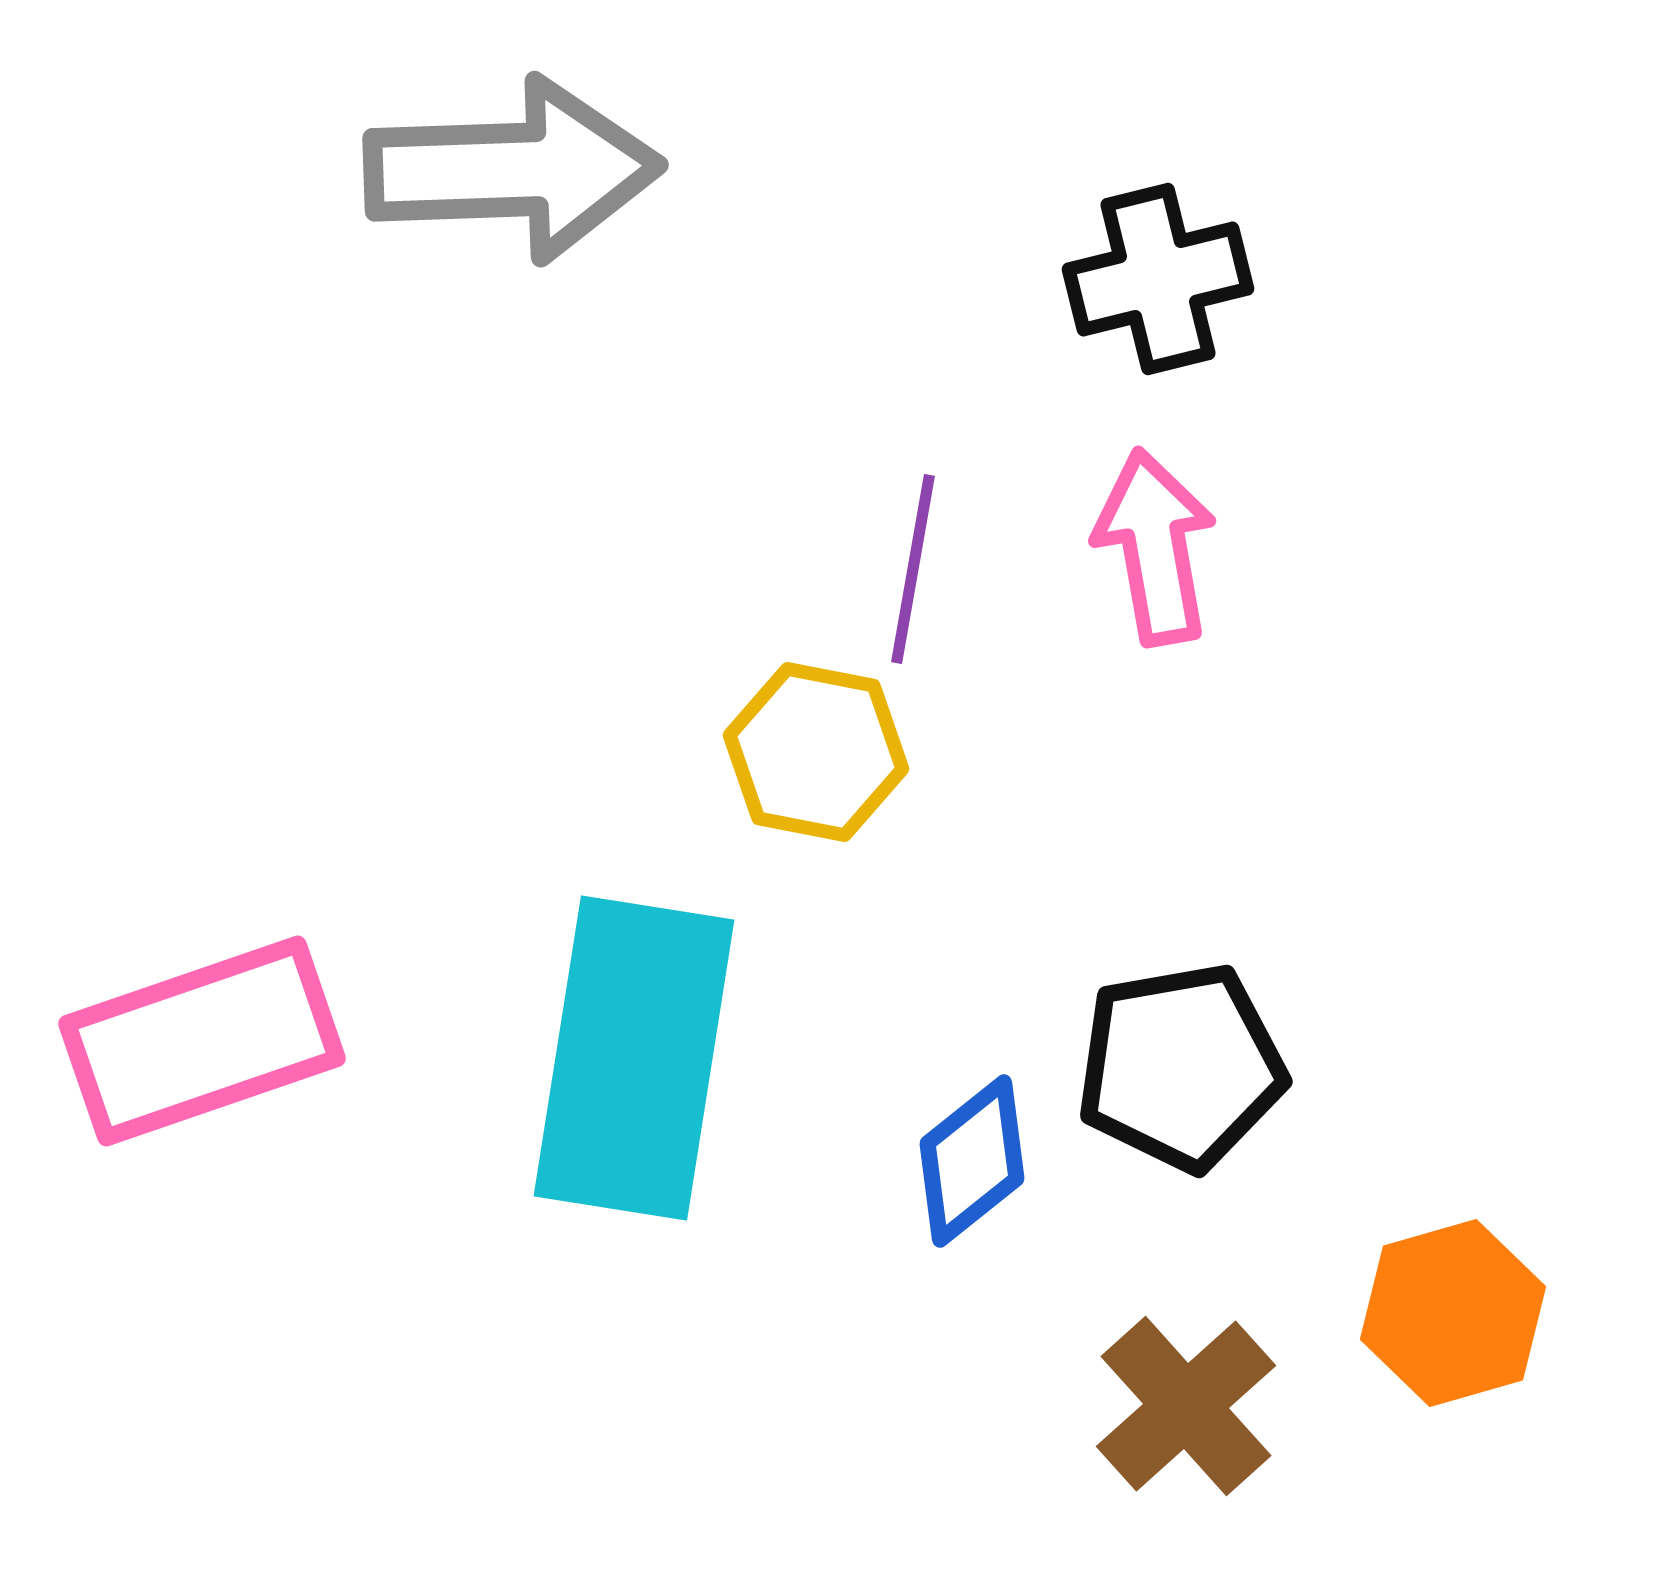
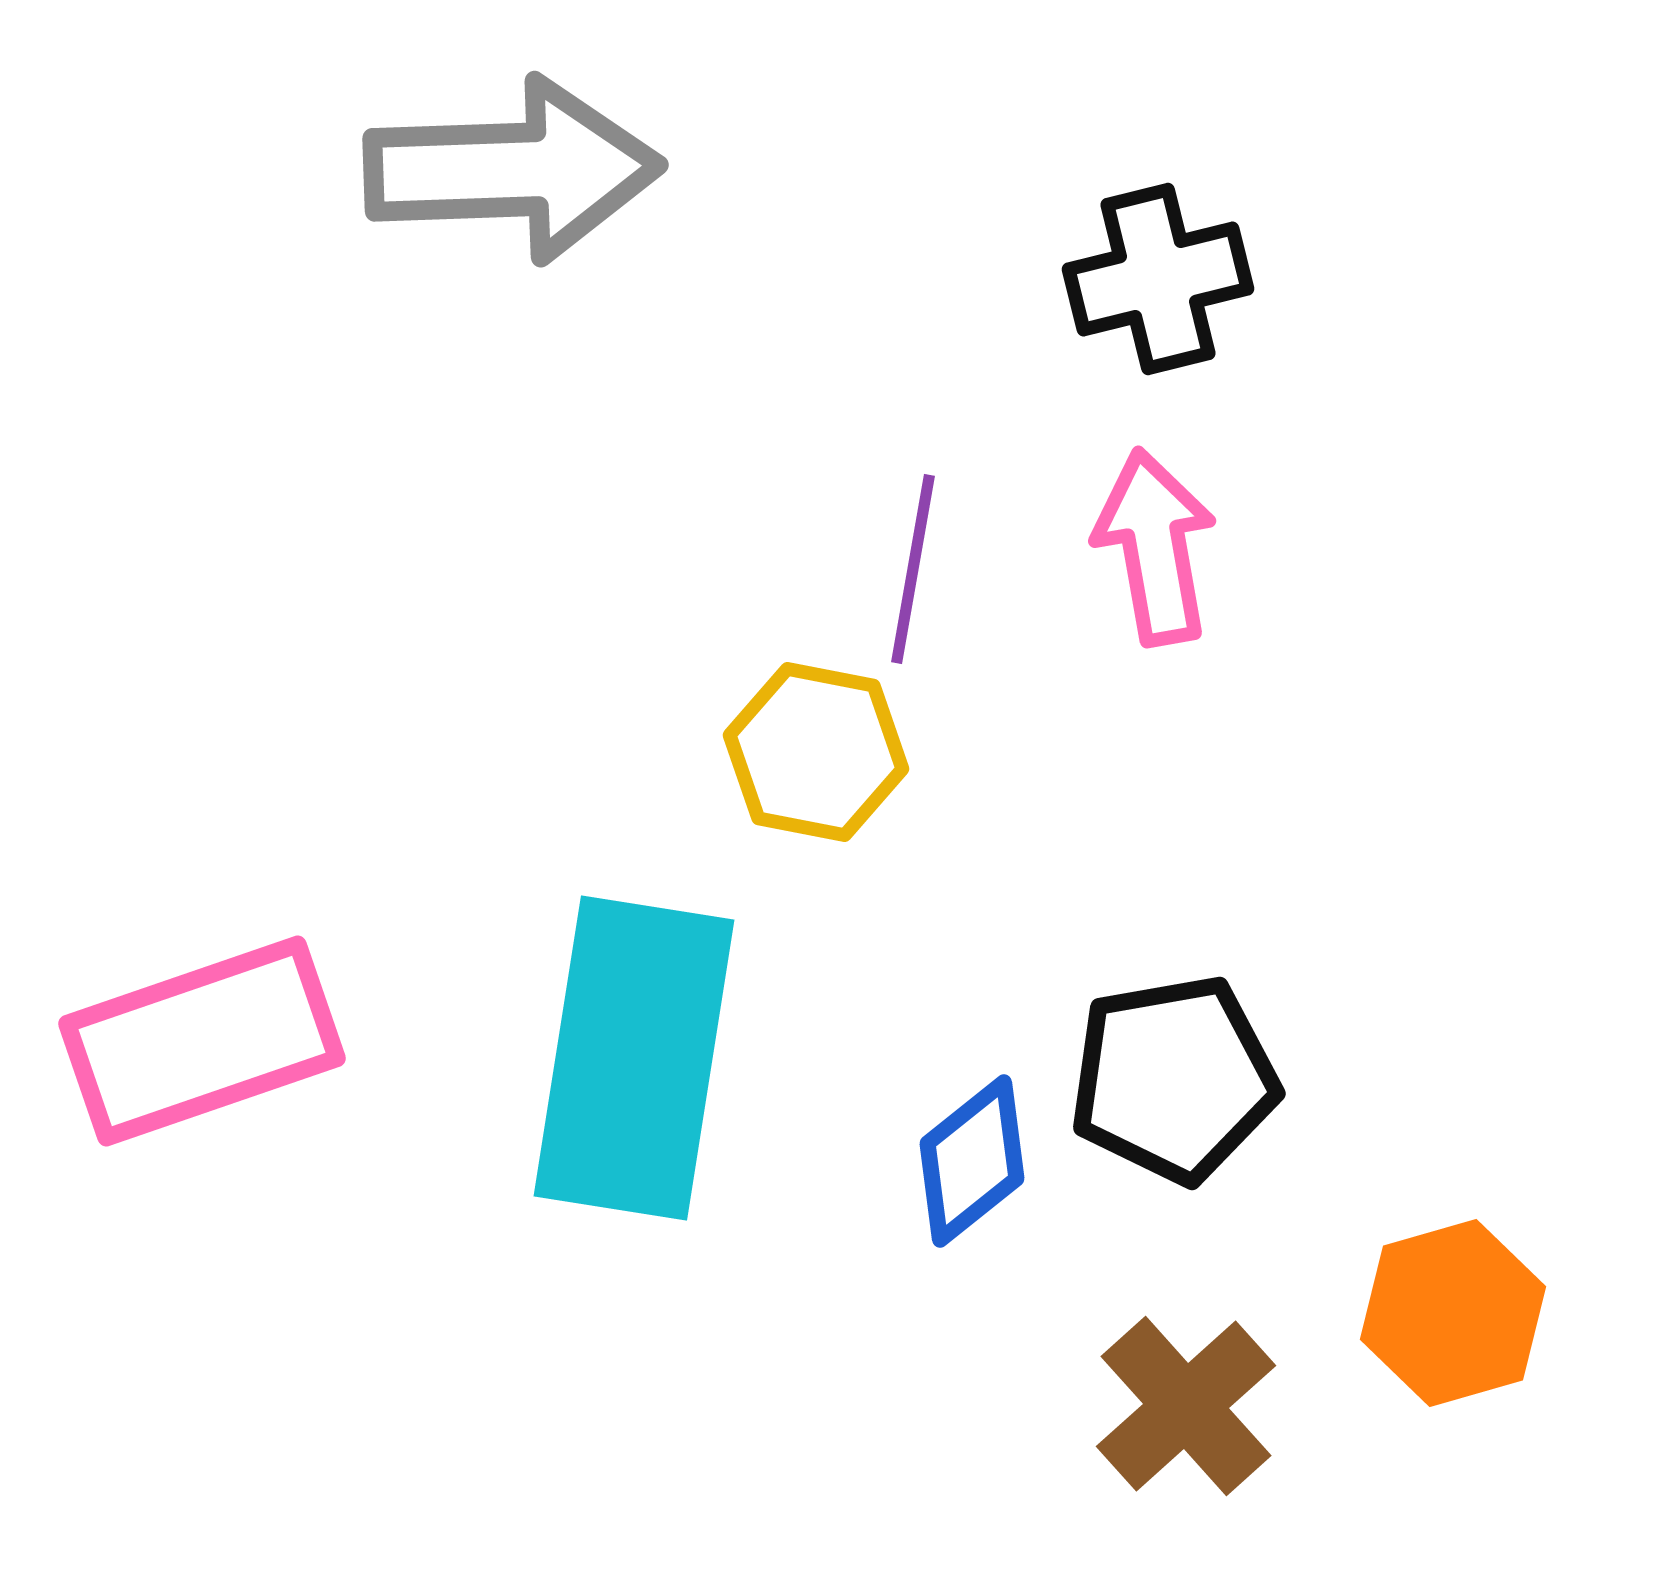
black pentagon: moved 7 px left, 12 px down
